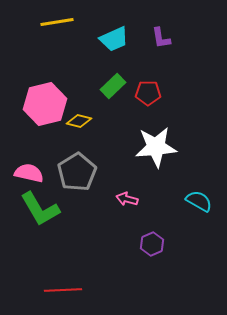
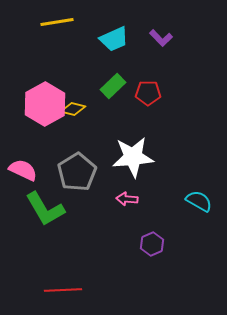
purple L-shape: rotated 35 degrees counterclockwise
pink hexagon: rotated 15 degrees counterclockwise
yellow diamond: moved 6 px left, 12 px up
white star: moved 23 px left, 10 px down
pink semicircle: moved 6 px left, 3 px up; rotated 12 degrees clockwise
pink arrow: rotated 10 degrees counterclockwise
green L-shape: moved 5 px right
